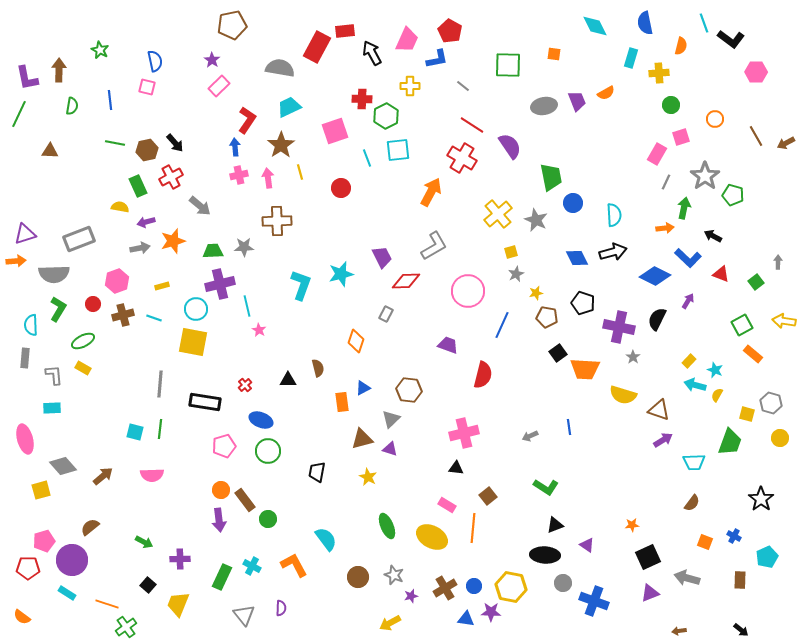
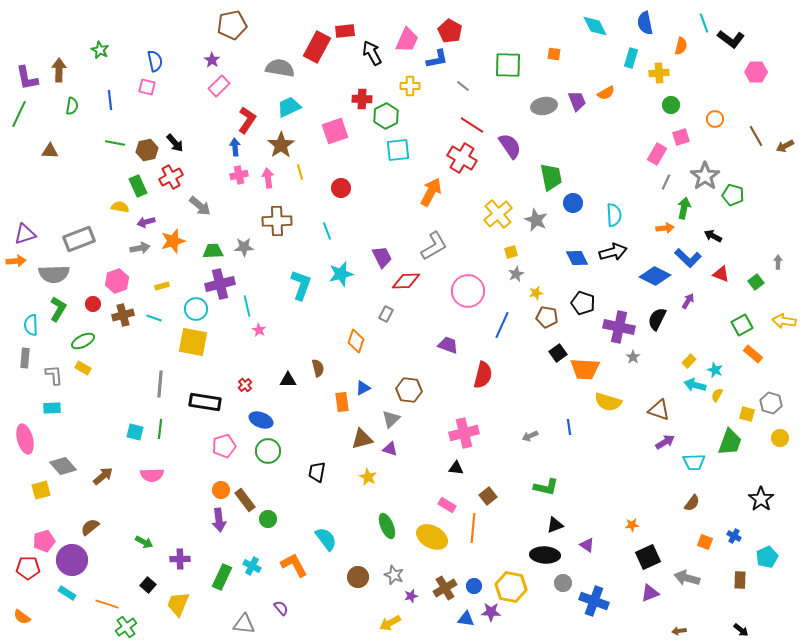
brown arrow at (786, 143): moved 1 px left, 3 px down
cyan line at (367, 158): moved 40 px left, 73 px down
yellow semicircle at (623, 395): moved 15 px left, 7 px down
purple arrow at (663, 440): moved 2 px right, 2 px down
green L-shape at (546, 487): rotated 20 degrees counterclockwise
purple semicircle at (281, 608): rotated 42 degrees counterclockwise
gray triangle at (244, 615): moved 9 px down; rotated 45 degrees counterclockwise
